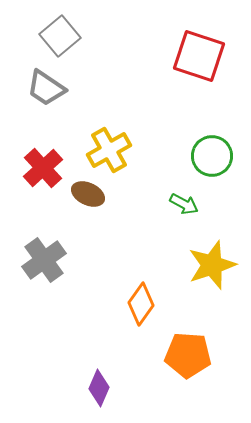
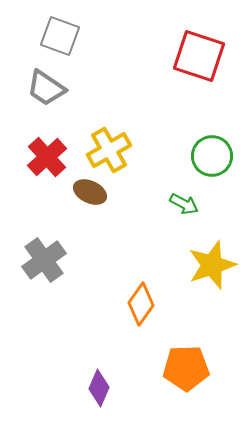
gray square: rotated 30 degrees counterclockwise
red cross: moved 4 px right, 11 px up
brown ellipse: moved 2 px right, 2 px up
orange pentagon: moved 2 px left, 13 px down; rotated 6 degrees counterclockwise
